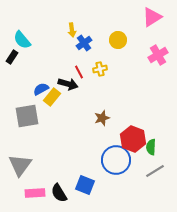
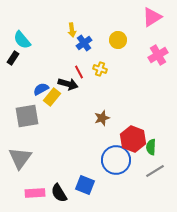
black rectangle: moved 1 px right, 1 px down
yellow cross: rotated 32 degrees clockwise
gray triangle: moved 7 px up
